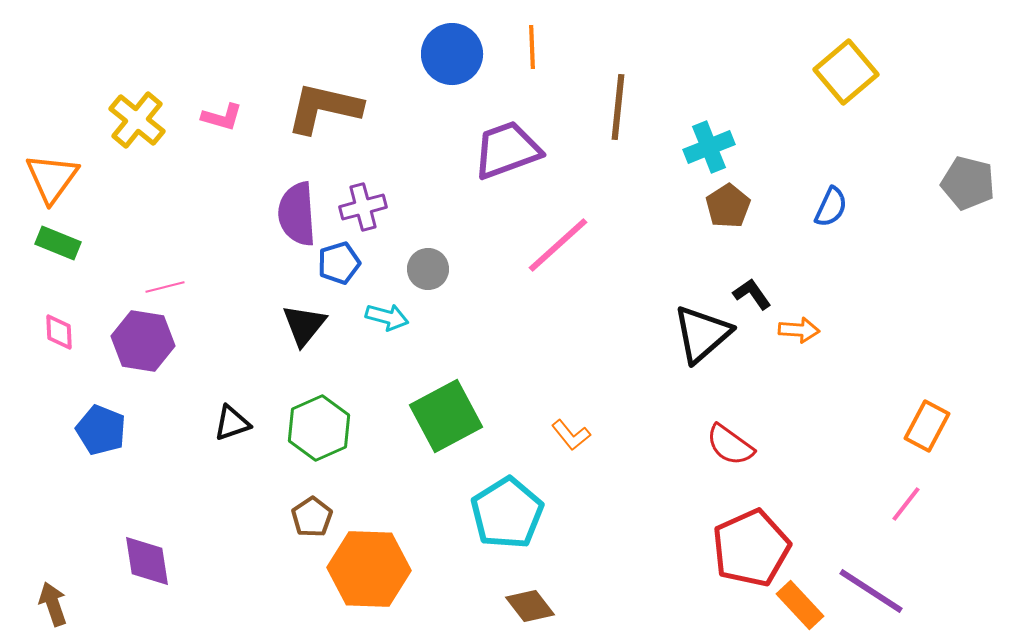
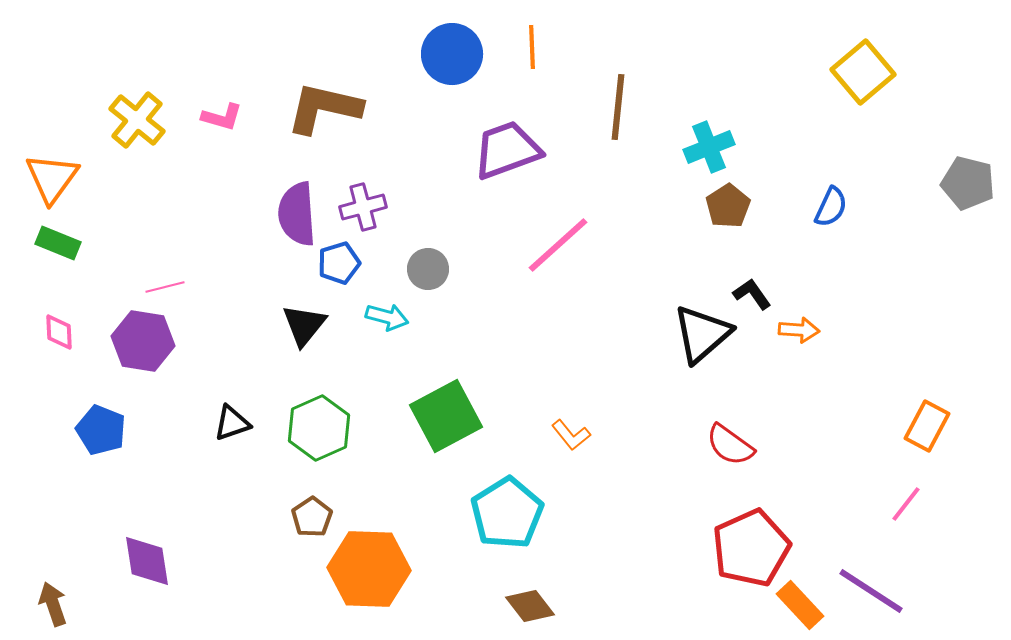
yellow square at (846, 72): moved 17 px right
